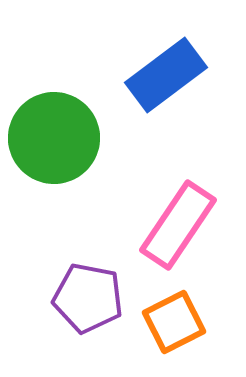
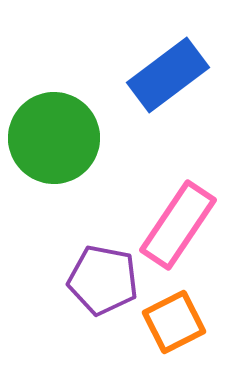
blue rectangle: moved 2 px right
purple pentagon: moved 15 px right, 18 px up
